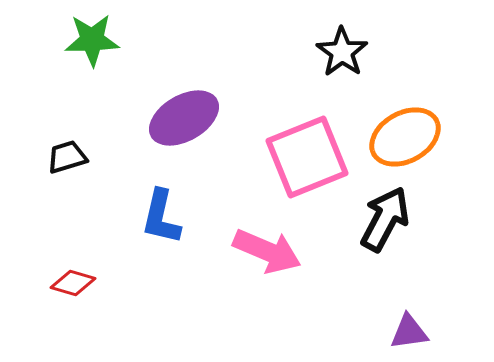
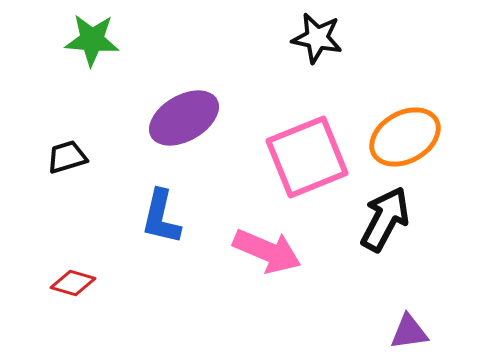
green star: rotated 6 degrees clockwise
black star: moved 25 px left, 14 px up; rotated 24 degrees counterclockwise
